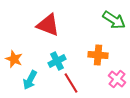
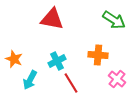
red triangle: moved 4 px right, 6 px up; rotated 10 degrees counterclockwise
